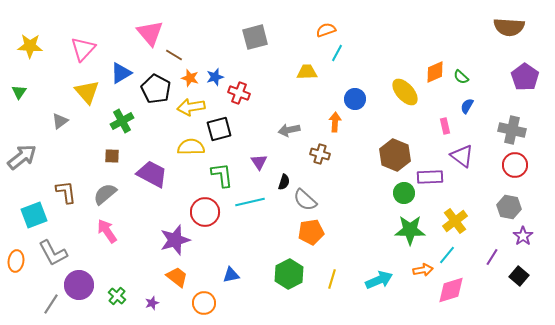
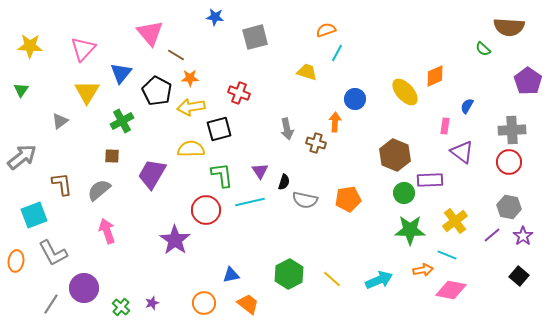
brown line at (174, 55): moved 2 px right
yellow trapezoid at (307, 72): rotated 20 degrees clockwise
orange diamond at (435, 72): moved 4 px down
blue triangle at (121, 73): rotated 20 degrees counterclockwise
blue star at (215, 77): moved 60 px up; rotated 24 degrees clockwise
green semicircle at (461, 77): moved 22 px right, 28 px up
purple pentagon at (525, 77): moved 3 px right, 4 px down
orange star at (190, 78): rotated 18 degrees counterclockwise
black pentagon at (156, 89): moved 1 px right, 2 px down
green triangle at (19, 92): moved 2 px right, 2 px up
yellow triangle at (87, 92): rotated 12 degrees clockwise
pink rectangle at (445, 126): rotated 21 degrees clockwise
gray arrow at (289, 130): moved 2 px left, 1 px up; rotated 90 degrees counterclockwise
gray cross at (512, 130): rotated 16 degrees counterclockwise
yellow semicircle at (191, 147): moved 2 px down
brown cross at (320, 154): moved 4 px left, 11 px up
purple triangle at (462, 156): moved 4 px up
purple triangle at (259, 162): moved 1 px right, 9 px down
red circle at (515, 165): moved 6 px left, 3 px up
purple trapezoid at (152, 174): rotated 88 degrees counterclockwise
purple rectangle at (430, 177): moved 3 px down
brown L-shape at (66, 192): moved 4 px left, 8 px up
gray semicircle at (105, 194): moved 6 px left, 4 px up
gray semicircle at (305, 200): rotated 30 degrees counterclockwise
red circle at (205, 212): moved 1 px right, 2 px up
pink arrow at (107, 231): rotated 15 degrees clockwise
orange pentagon at (311, 232): moved 37 px right, 33 px up
purple star at (175, 240): rotated 20 degrees counterclockwise
cyan line at (447, 255): rotated 72 degrees clockwise
purple line at (492, 257): moved 22 px up; rotated 18 degrees clockwise
orange trapezoid at (177, 277): moved 71 px right, 27 px down
yellow line at (332, 279): rotated 66 degrees counterclockwise
purple circle at (79, 285): moved 5 px right, 3 px down
pink diamond at (451, 290): rotated 28 degrees clockwise
green cross at (117, 296): moved 4 px right, 11 px down
